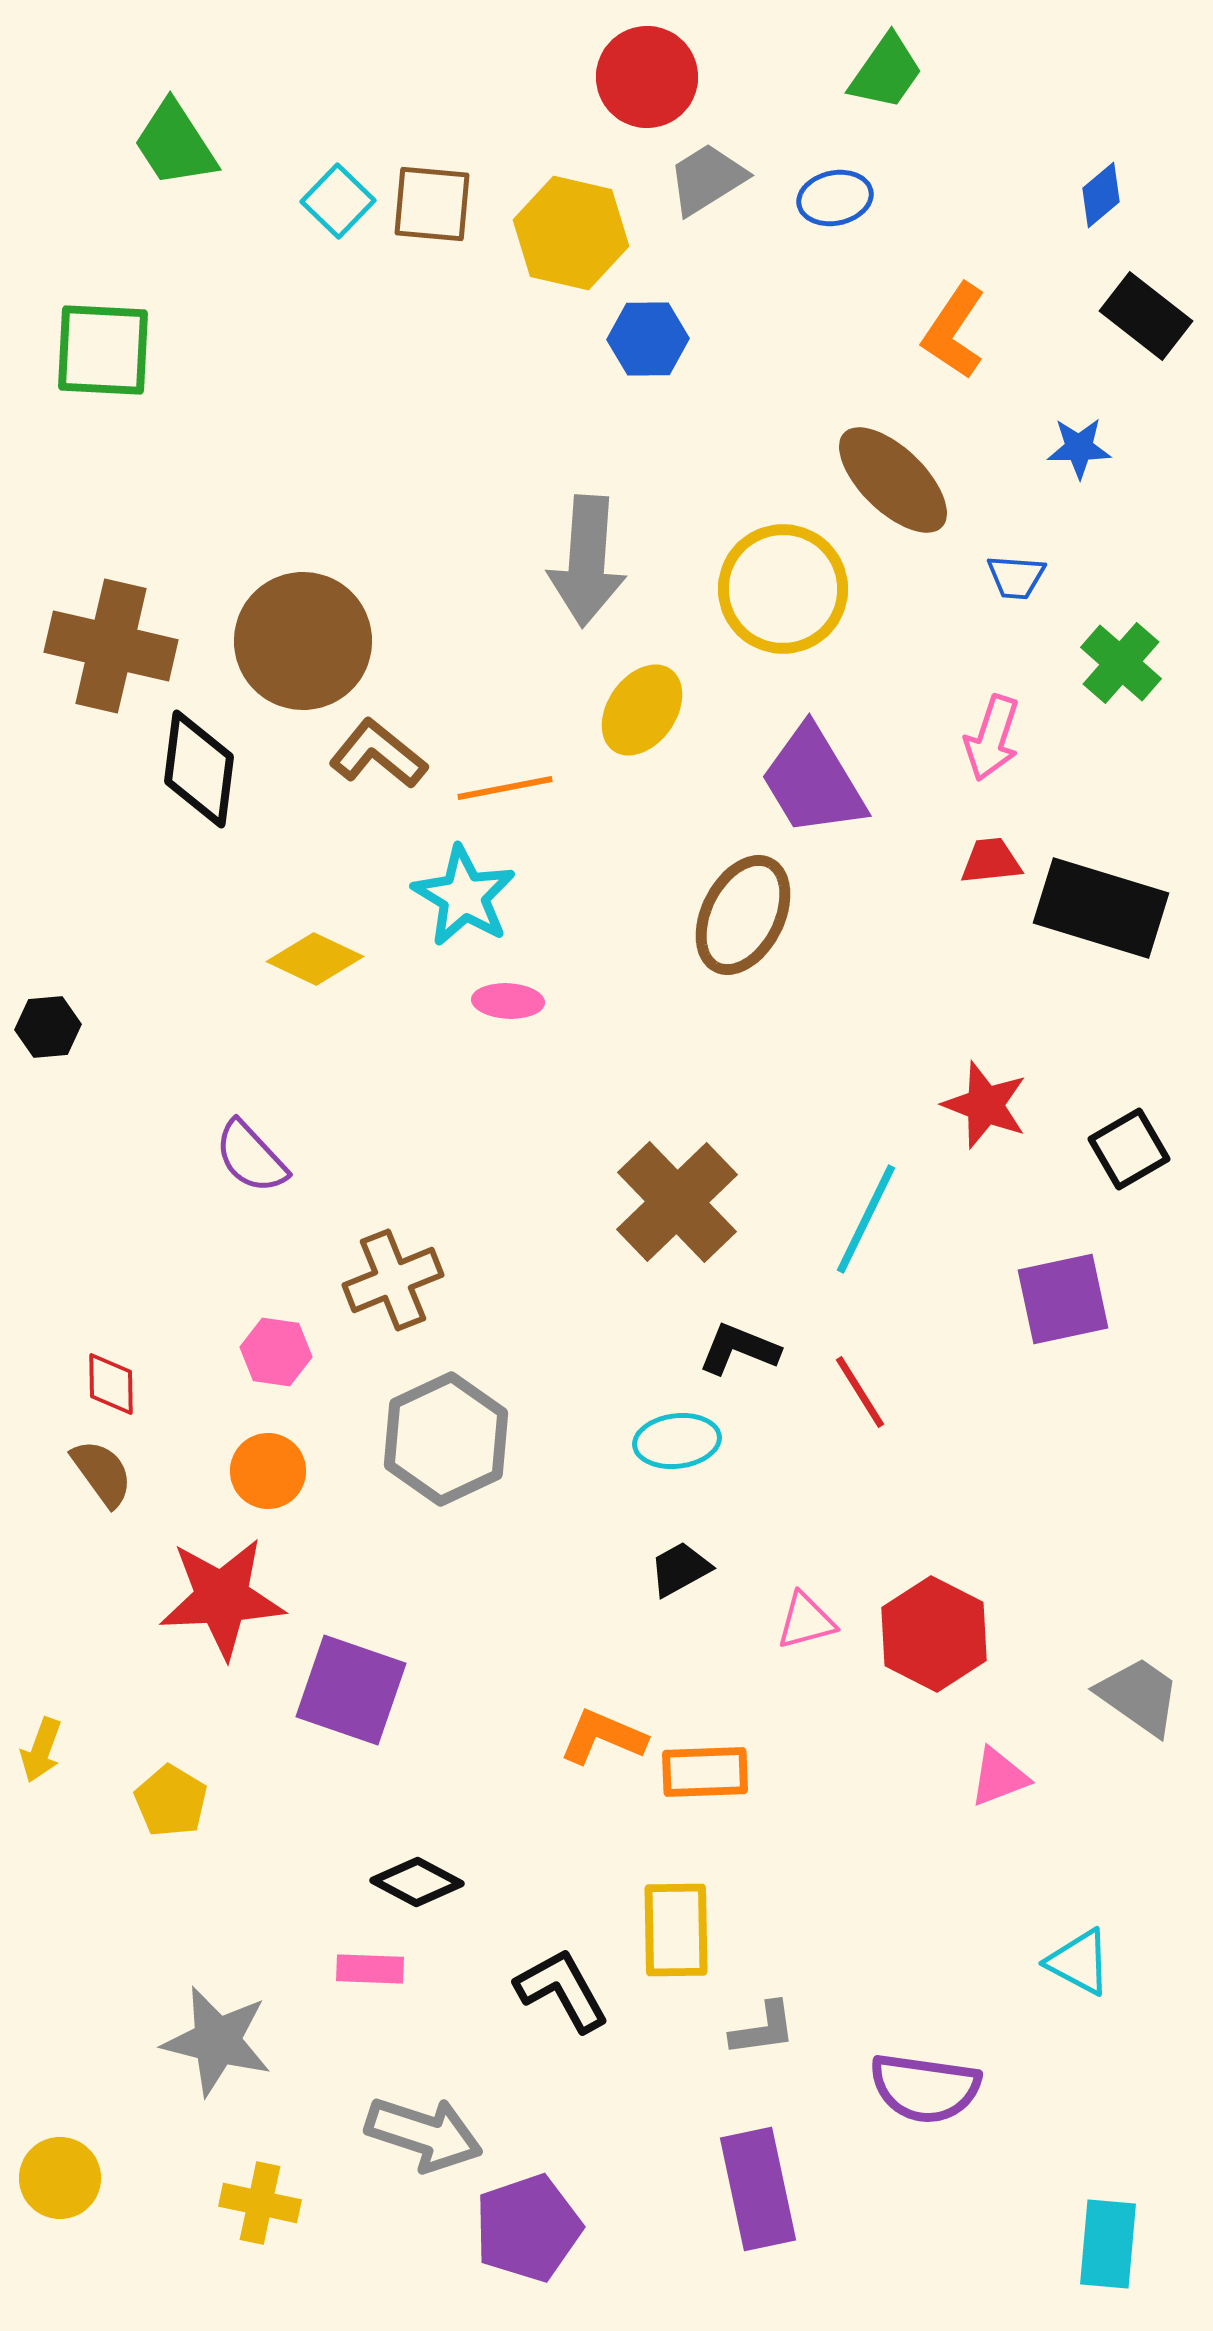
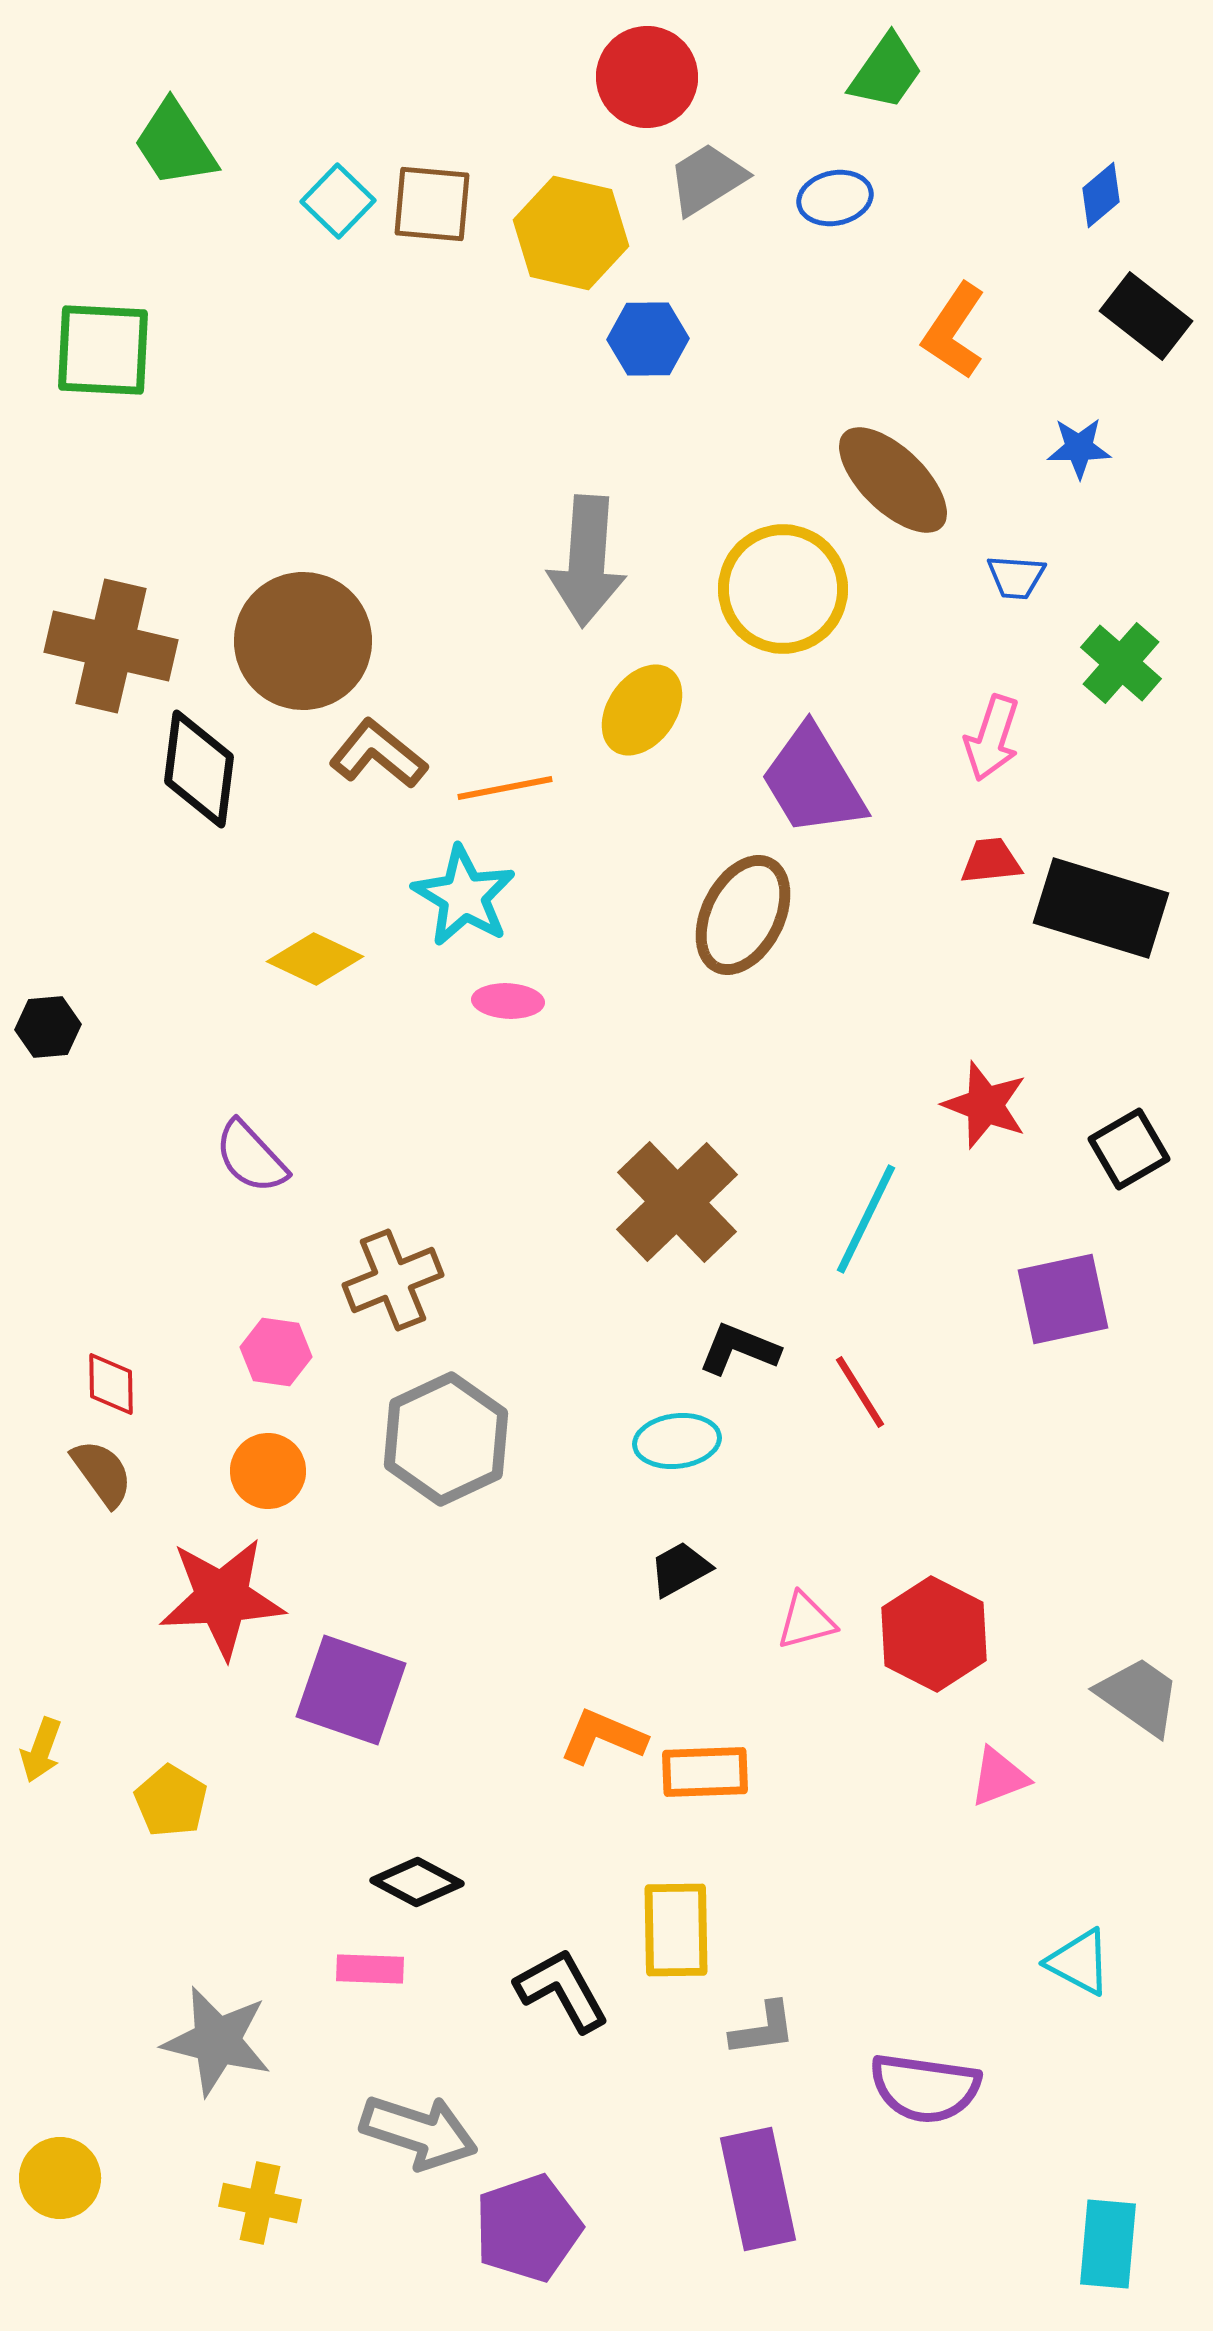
gray arrow at (424, 2134): moved 5 px left, 2 px up
